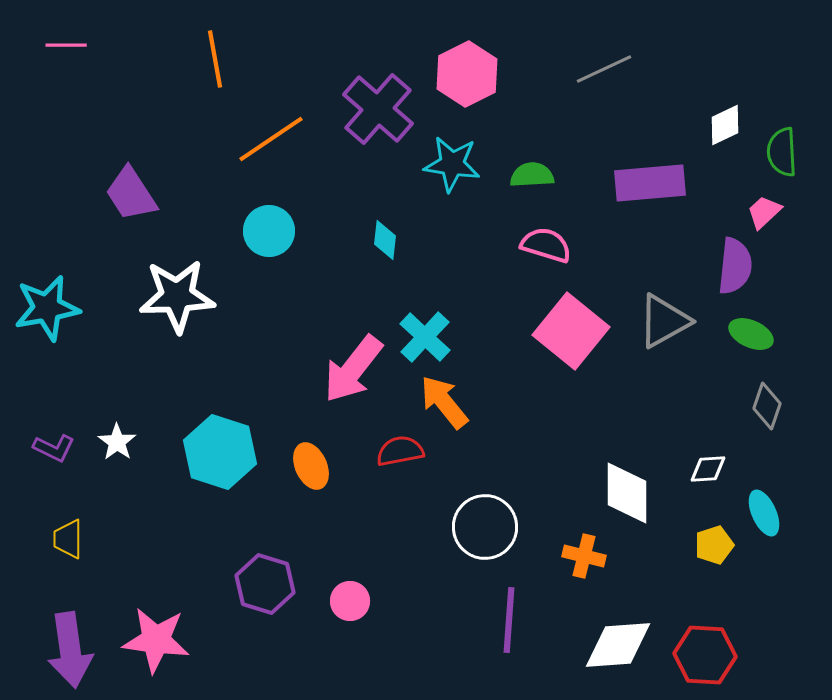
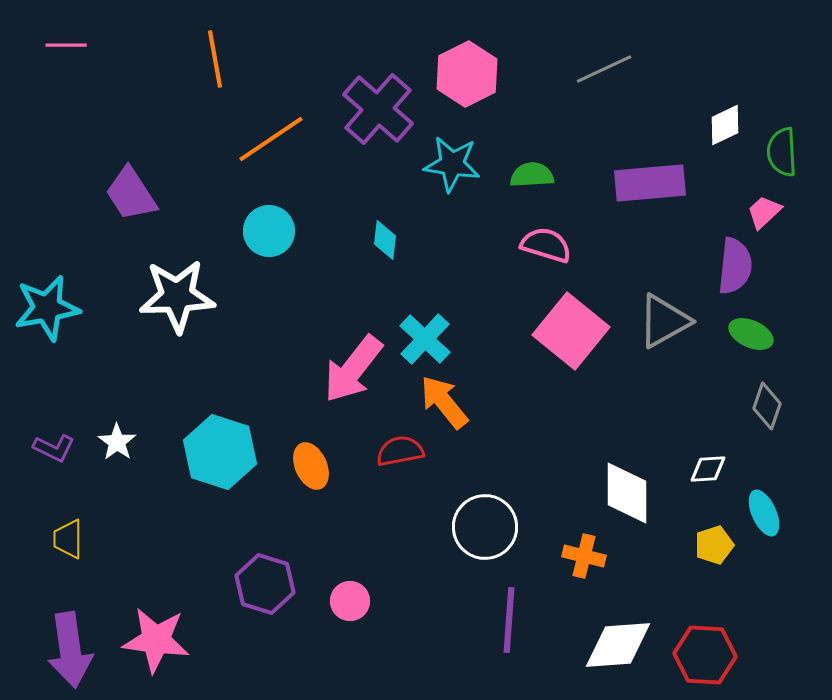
cyan cross at (425, 337): moved 2 px down
